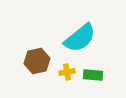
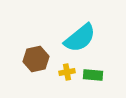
brown hexagon: moved 1 px left, 2 px up
